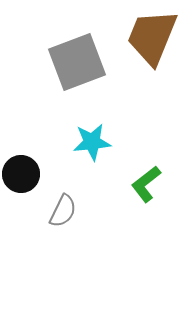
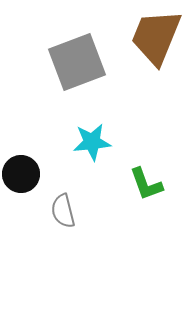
brown trapezoid: moved 4 px right
green L-shape: rotated 72 degrees counterclockwise
gray semicircle: rotated 140 degrees clockwise
